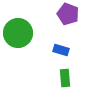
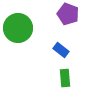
green circle: moved 5 px up
blue rectangle: rotated 21 degrees clockwise
